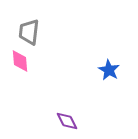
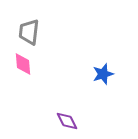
pink diamond: moved 3 px right, 3 px down
blue star: moved 6 px left, 4 px down; rotated 25 degrees clockwise
